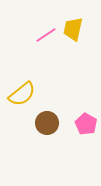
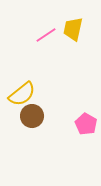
brown circle: moved 15 px left, 7 px up
